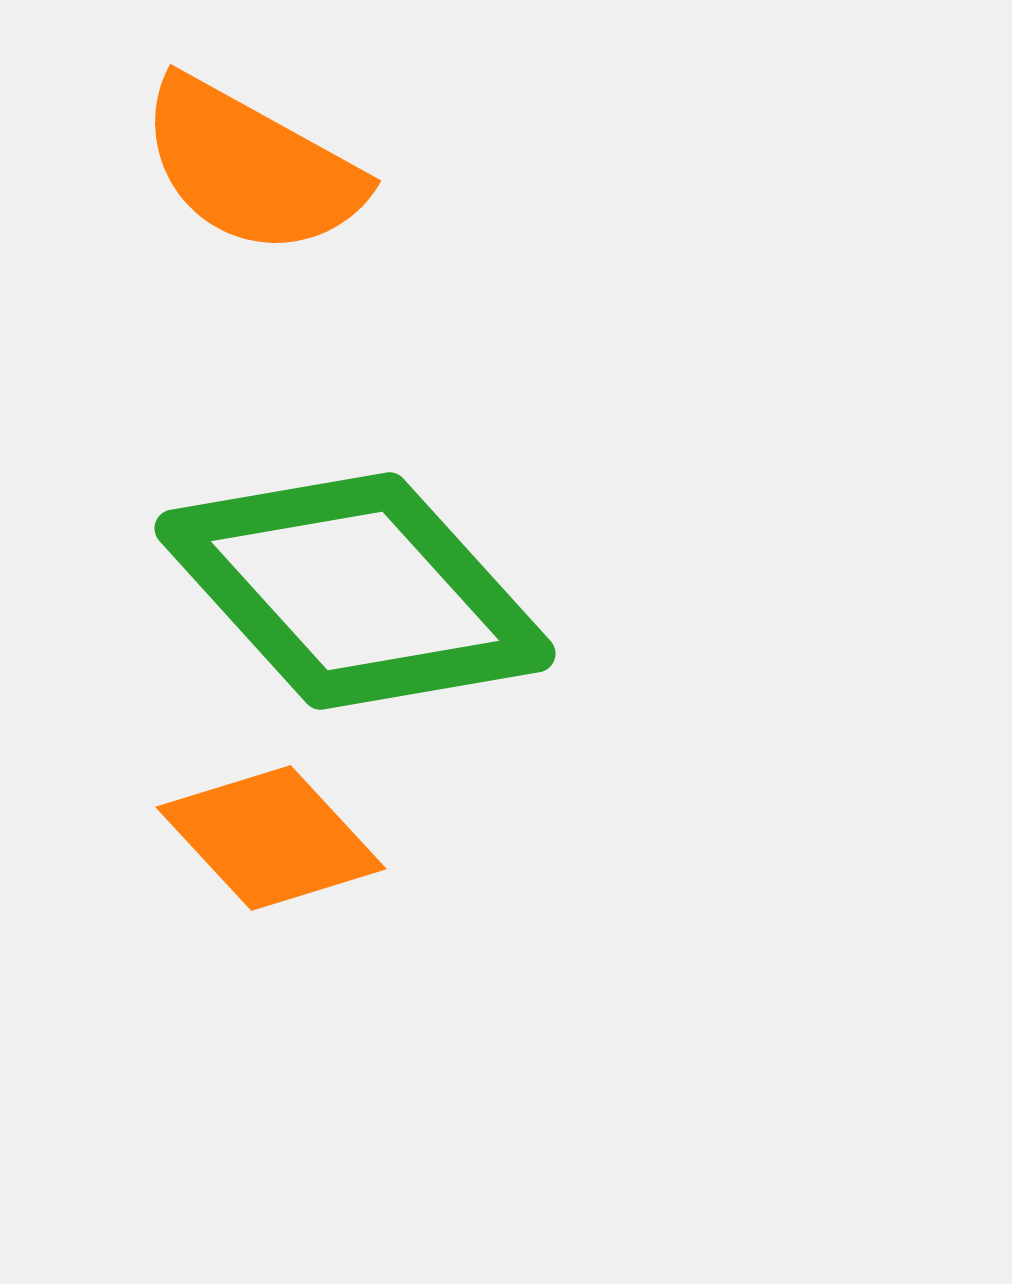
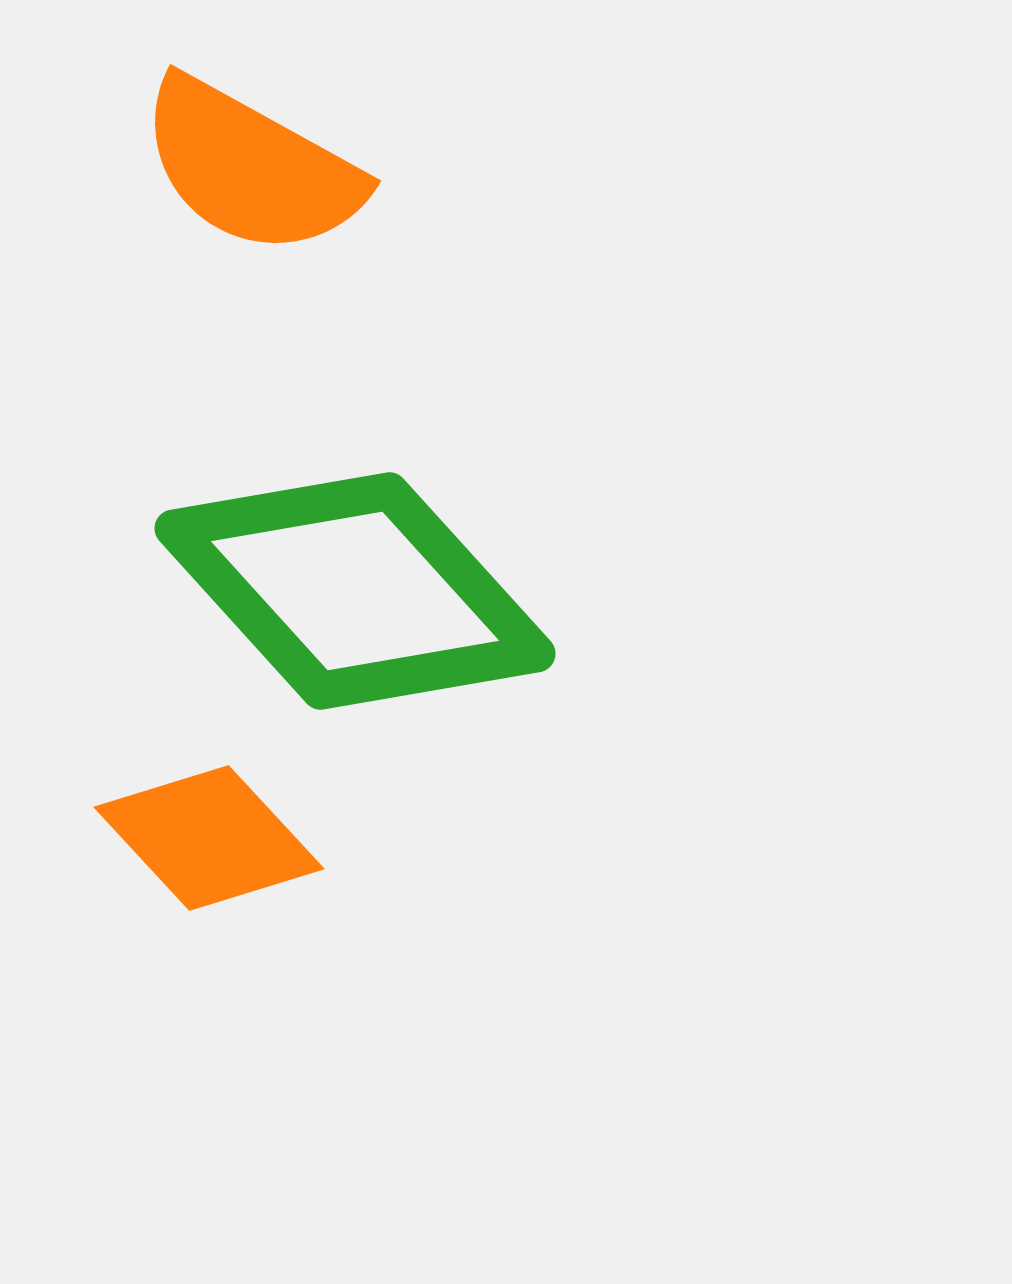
orange diamond: moved 62 px left
